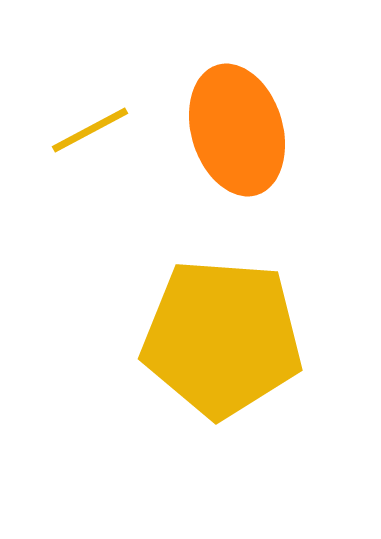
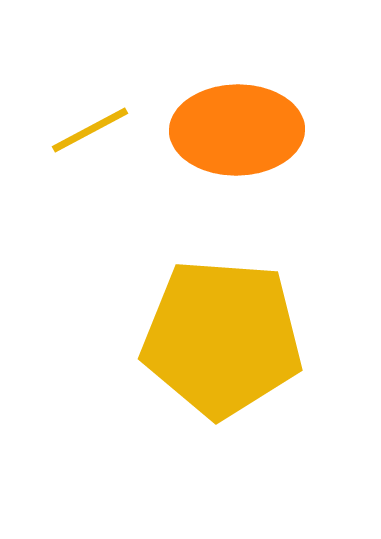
orange ellipse: rotated 74 degrees counterclockwise
